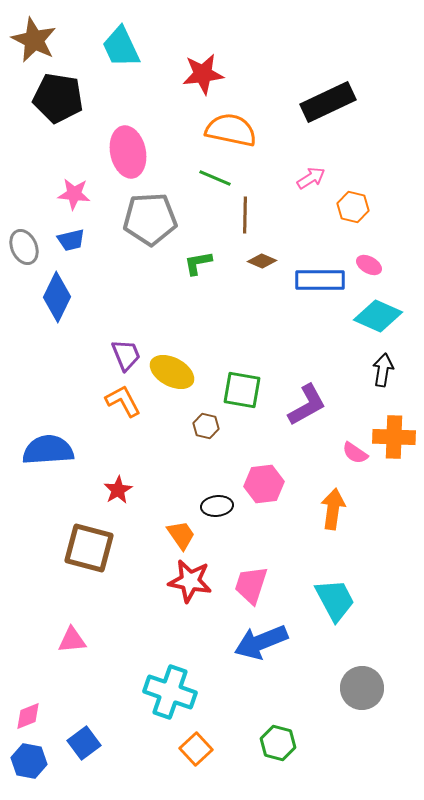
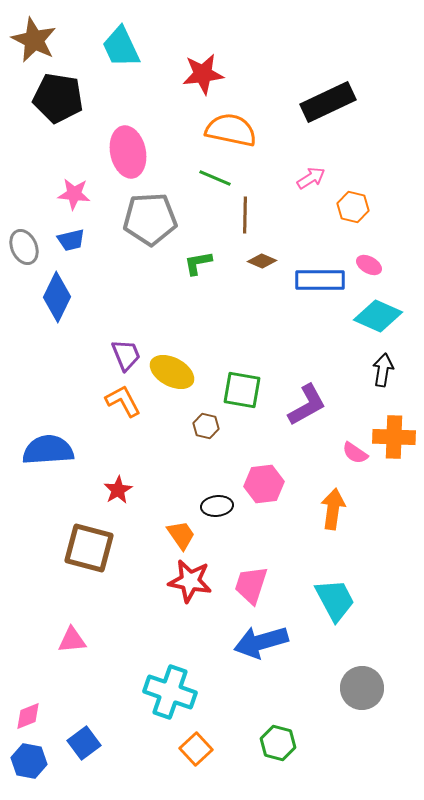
blue arrow at (261, 642): rotated 6 degrees clockwise
